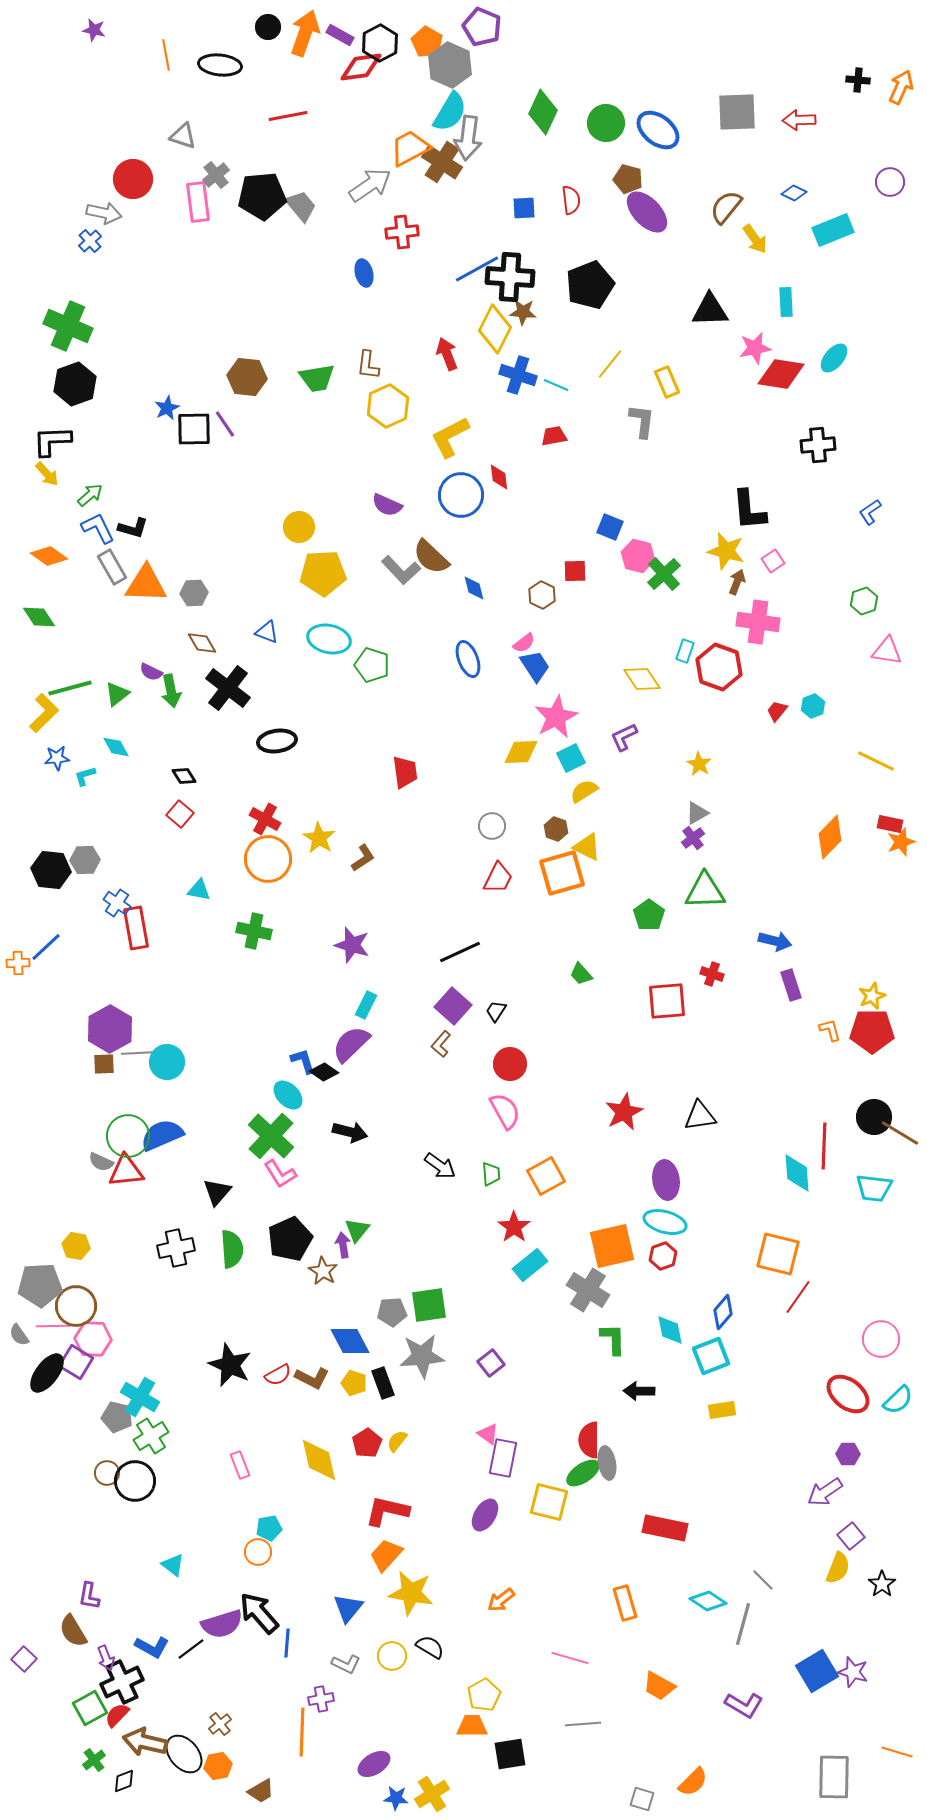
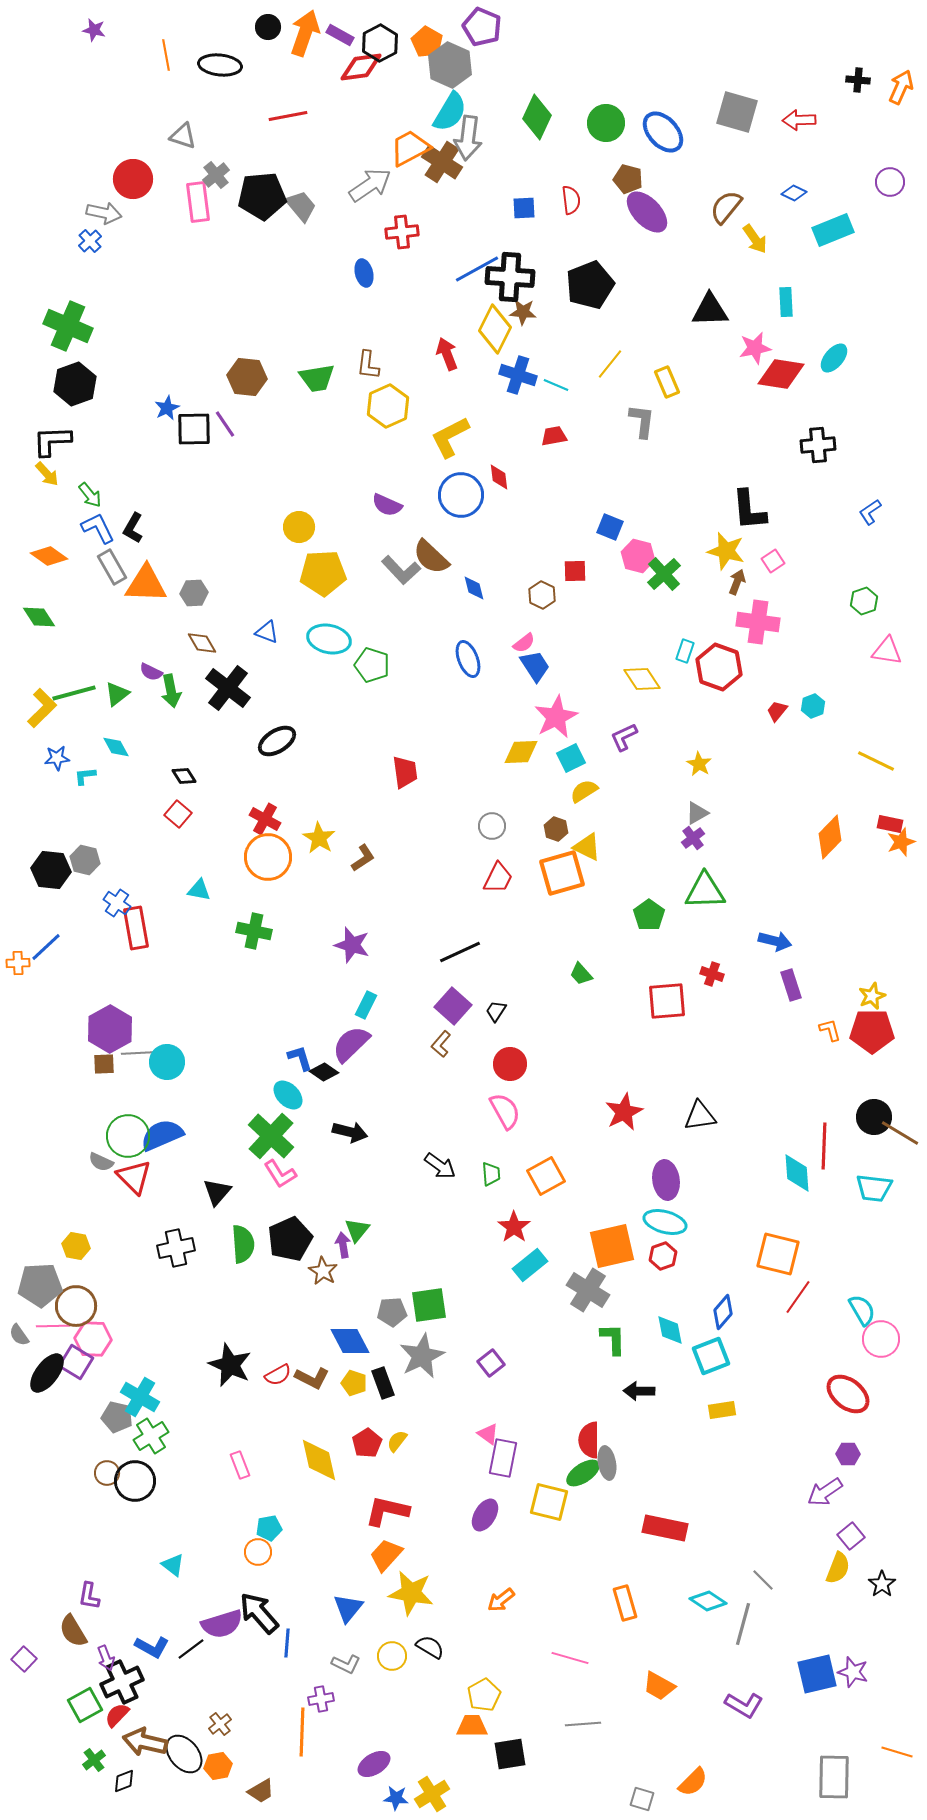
green diamond at (543, 112): moved 6 px left, 5 px down
gray square at (737, 112): rotated 18 degrees clockwise
blue ellipse at (658, 130): moved 5 px right, 2 px down; rotated 9 degrees clockwise
green arrow at (90, 495): rotated 92 degrees clockwise
black L-shape at (133, 528): rotated 104 degrees clockwise
green line at (70, 688): moved 4 px right, 5 px down
yellow L-shape at (44, 713): moved 2 px left, 5 px up
black ellipse at (277, 741): rotated 24 degrees counterclockwise
cyan L-shape at (85, 776): rotated 10 degrees clockwise
red square at (180, 814): moved 2 px left
orange circle at (268, 859): moved 2 px up
gray hexagon at (85, 860): rotated 16 degrees clockwise
blue L-shape at (303, 1061): moved 3 px left, 3 px up
red triangle at (126, 1171): moved 8 px right, 6 px down; rotated 51 degrees clockwise
green semicircle at (232, 1249): moved 11 px right, 5 px up
gray star at (422, 1356): rotated 21 degrees counterclockwise
cyan semicircle at (898, 1400): moved 36 px left, 90 px up; rotated 76 degrees counterclockwise
blue square at (817, 1671): moved 3 px down; rotated 18 degrees clockwise
green square at (90, 1708): moved 5 px left, 3 px up
